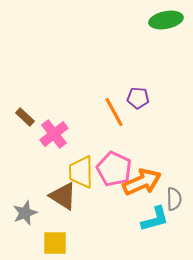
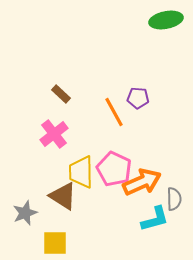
brown rectangle: moved 36 px right, 23 px up
